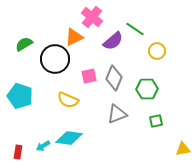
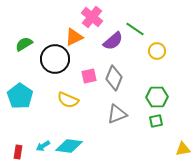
green hexagon: moved 10 px right, 8 px down
cyan pentagon: rotated 15 degrees clockwise
cyan diamond: moved 8 px down
